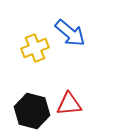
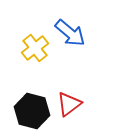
yellow cross: rotated 16 degrees counterclockwise
red triangle: rotated 32 degrees counterclockwise
